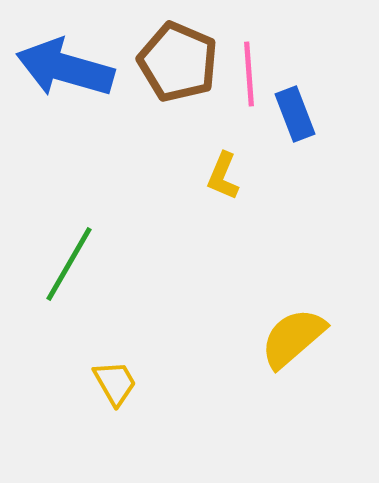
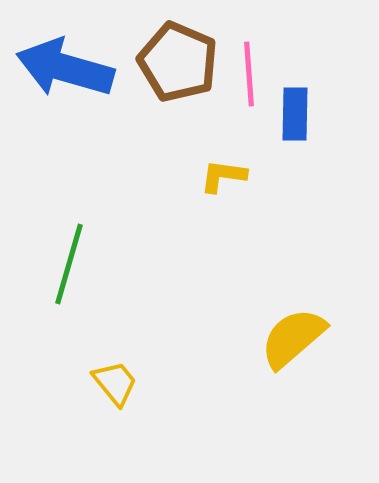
blue rectangle: rotated 22 degrees clockwise
yellow L-shape: rotated 75 degrees clockwise
green line: rotated 14 degrees counterclockwise
yellow trapezoid: rotated 9 degrees counterclockwise
